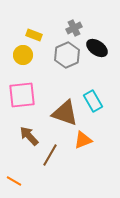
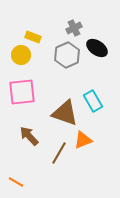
yellow rectangle: moved 1 px left, 2 px down
yellow circle: moved 2 px left
pink square: moved 3 px up
brown line: moved 9 px right, 2 px up
orange line: moved 2 px right, 1 px down
